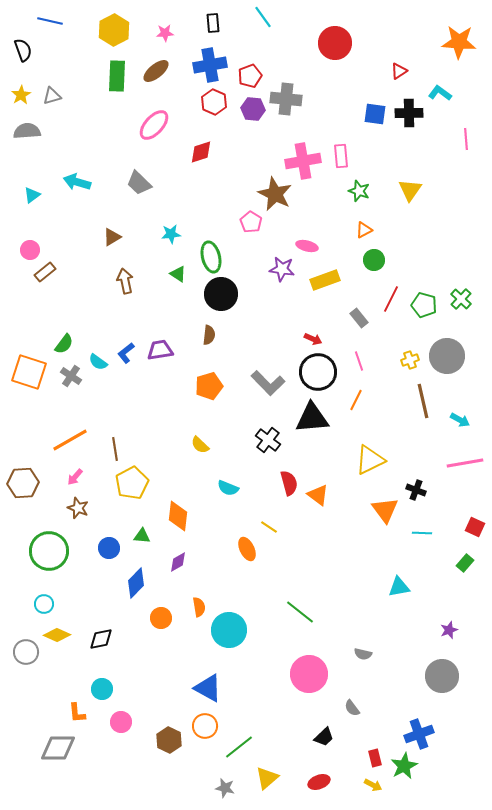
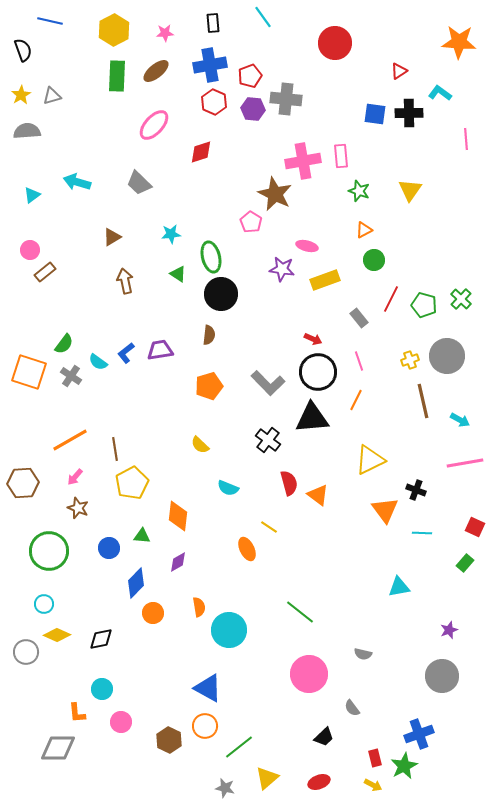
orange circle at (161, 618): moved 8 px left, 5 px up
